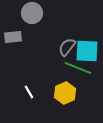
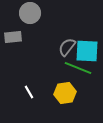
gray circle: moved 2 px left
yellow hexagon: rotated 15 degrees clockwise
